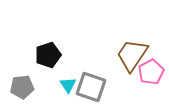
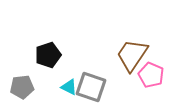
pink pentagon: moved 3 px down; rotated 20 degrees counterclockwise
cyan triangle: moved 1 px right, 2 px down; rotated 30 degrees counterclockwise
